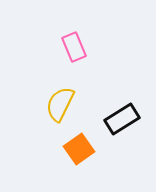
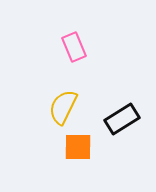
yellow semicircle: moved 3 px right, 3 px down
orange square: moved 1 px left, 2 px up; rotated 36 degrees clockwise
